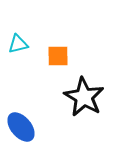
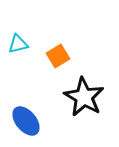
orange square: rotated 30 degrees counterclockwise
blue ellipse: moved 5 px right, 6 px up
